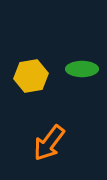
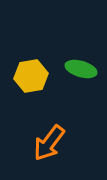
green ellipse: moved 1 px left; rotated 16 degrees clockwise
